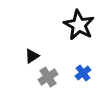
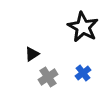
black star: moved 4 px right, 2 px down
black triangle: moved 2 px up
